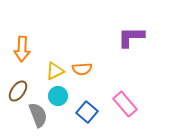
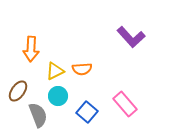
purple L-shape: rotated 132 degrees counterclockwise
orange arrow: moved 9 px right
